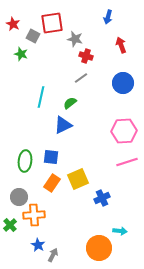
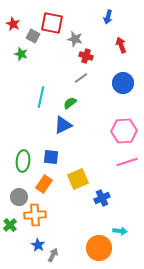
red square: rotated 20 degrees clockwise
green ellipse: moved 2 px left
orange rectangle: moved 8 px left, 1 px down
orange cross: moved 1 px right
